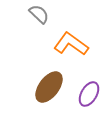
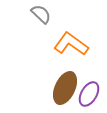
gray semicircle: moved 2 px right
brown ellipse: moved 16 px right, 1 px down; rotated 12 degrees counterclockwise
